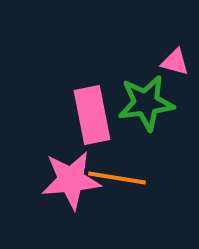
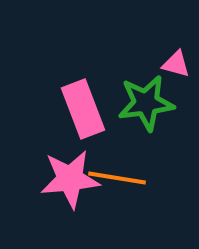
pink triangle: moved 1 px right, 2 px down
pink rectangle: moved 9 px left, 6 px up; rotated 10 degrees counterclockwise
pink star: moved 1 px left, 1 px up
